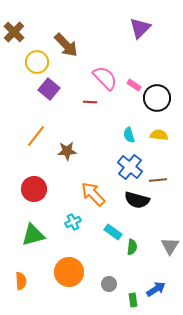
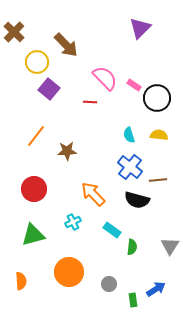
cyan rectangle: moved 1 px left, 2 px up
